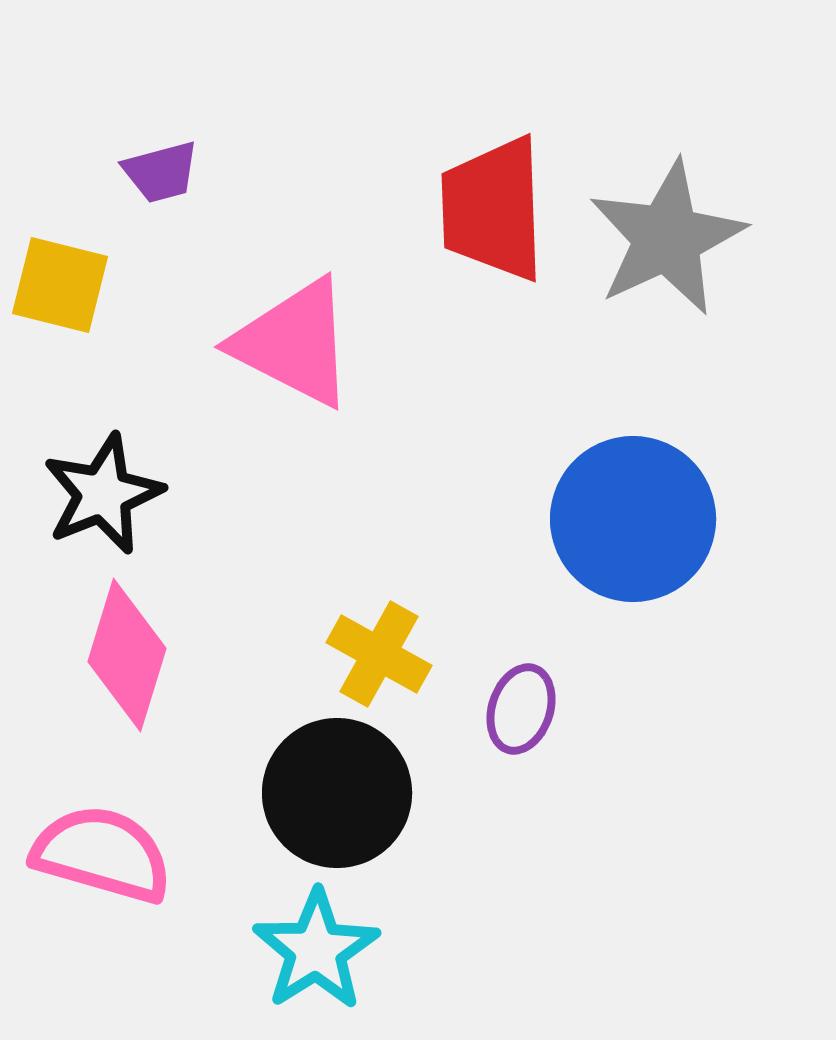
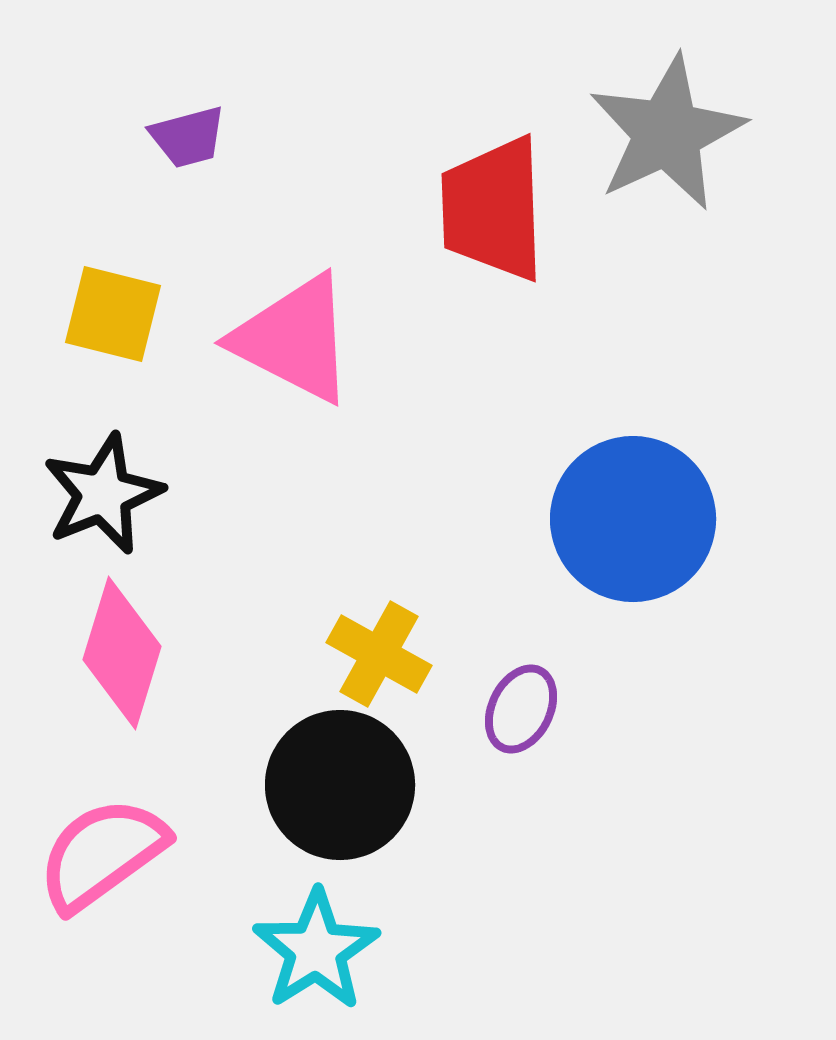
purple trapezoid: moved 27 px right, 35 px up
gray star: moved 105 px up
yellow square: moved 53 px right, 29 px down
pink triangle: moved 4 px up
pink diamond: moved 5 px left, 2 px up
purple ellipse: rotated 8 degrees clockwise
black circle: moved 3 px right, 8 px up
pink semicircle: rotated 52 degrees counterclockwise
